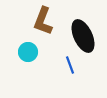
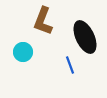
black ellipse: moved 2 px right, 1 px down
cyan circle: moved 5 px left
